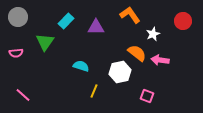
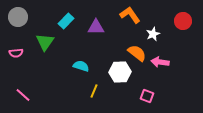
pink arrow: moved 2 px down
white hexagon: rotated 10 degrees clockwise
